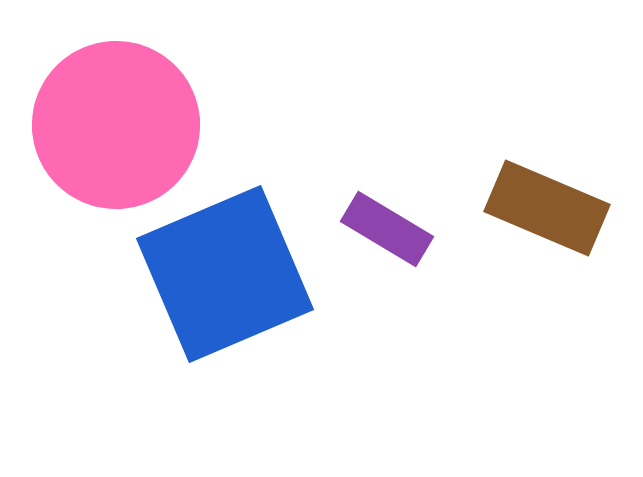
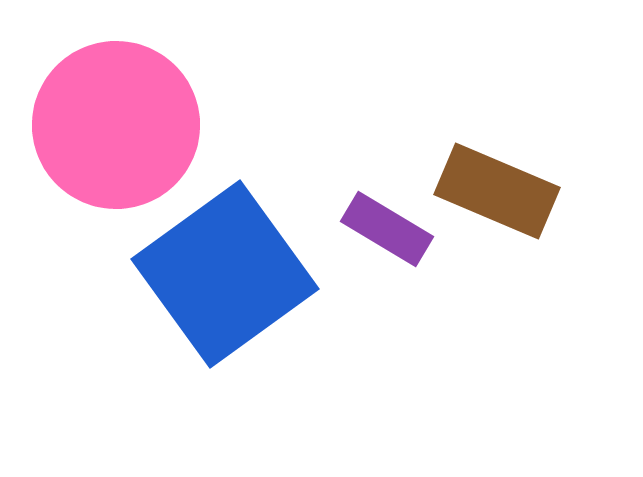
brown rectangle: moved 50 px left, 17 px up
blue square: rotated 13 degrees counterclockwise
